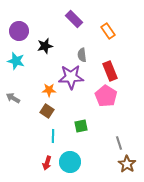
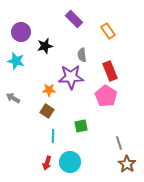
purple circle: moved 2 px right, 1 px down
